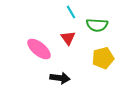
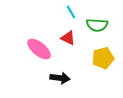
red triangle: rotated 28 degrees counterclockwise
